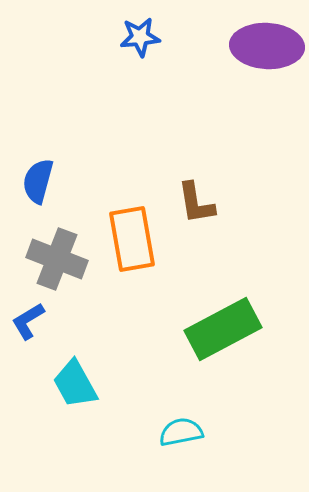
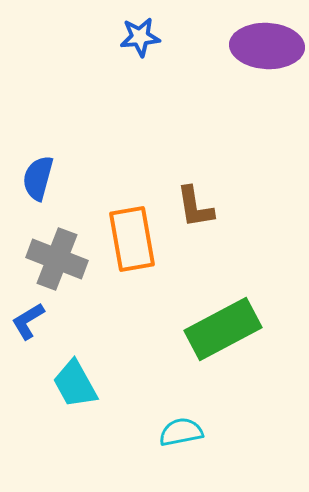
blue semicircle: moved 3 px up
brown L-shape: moved 1 px left, 4 px down
